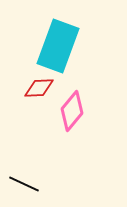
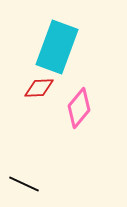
cyan rectangle: moved 1 px left, 1 px down
pink diamond: moved 7 px right, 3 px up
